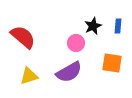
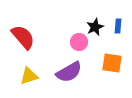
black star: moved 2 px right, 1 px down
red semicircle: rotated 8 degrees clockwise
pink circle: moved 3 px right, 1 px up
